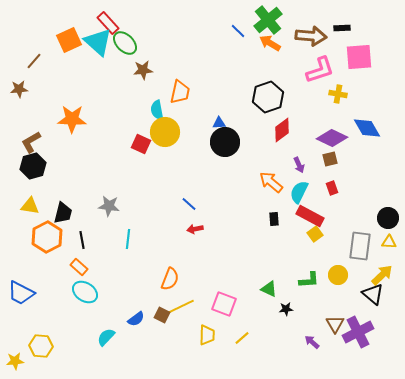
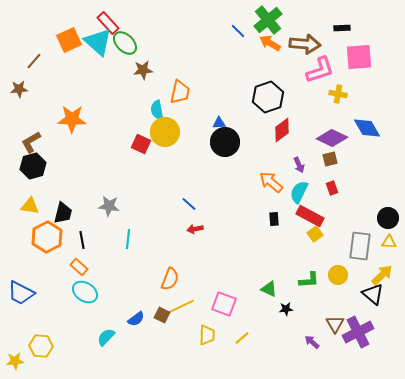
brown arrow at (311, 36): moved 6 px left, 8 px down
